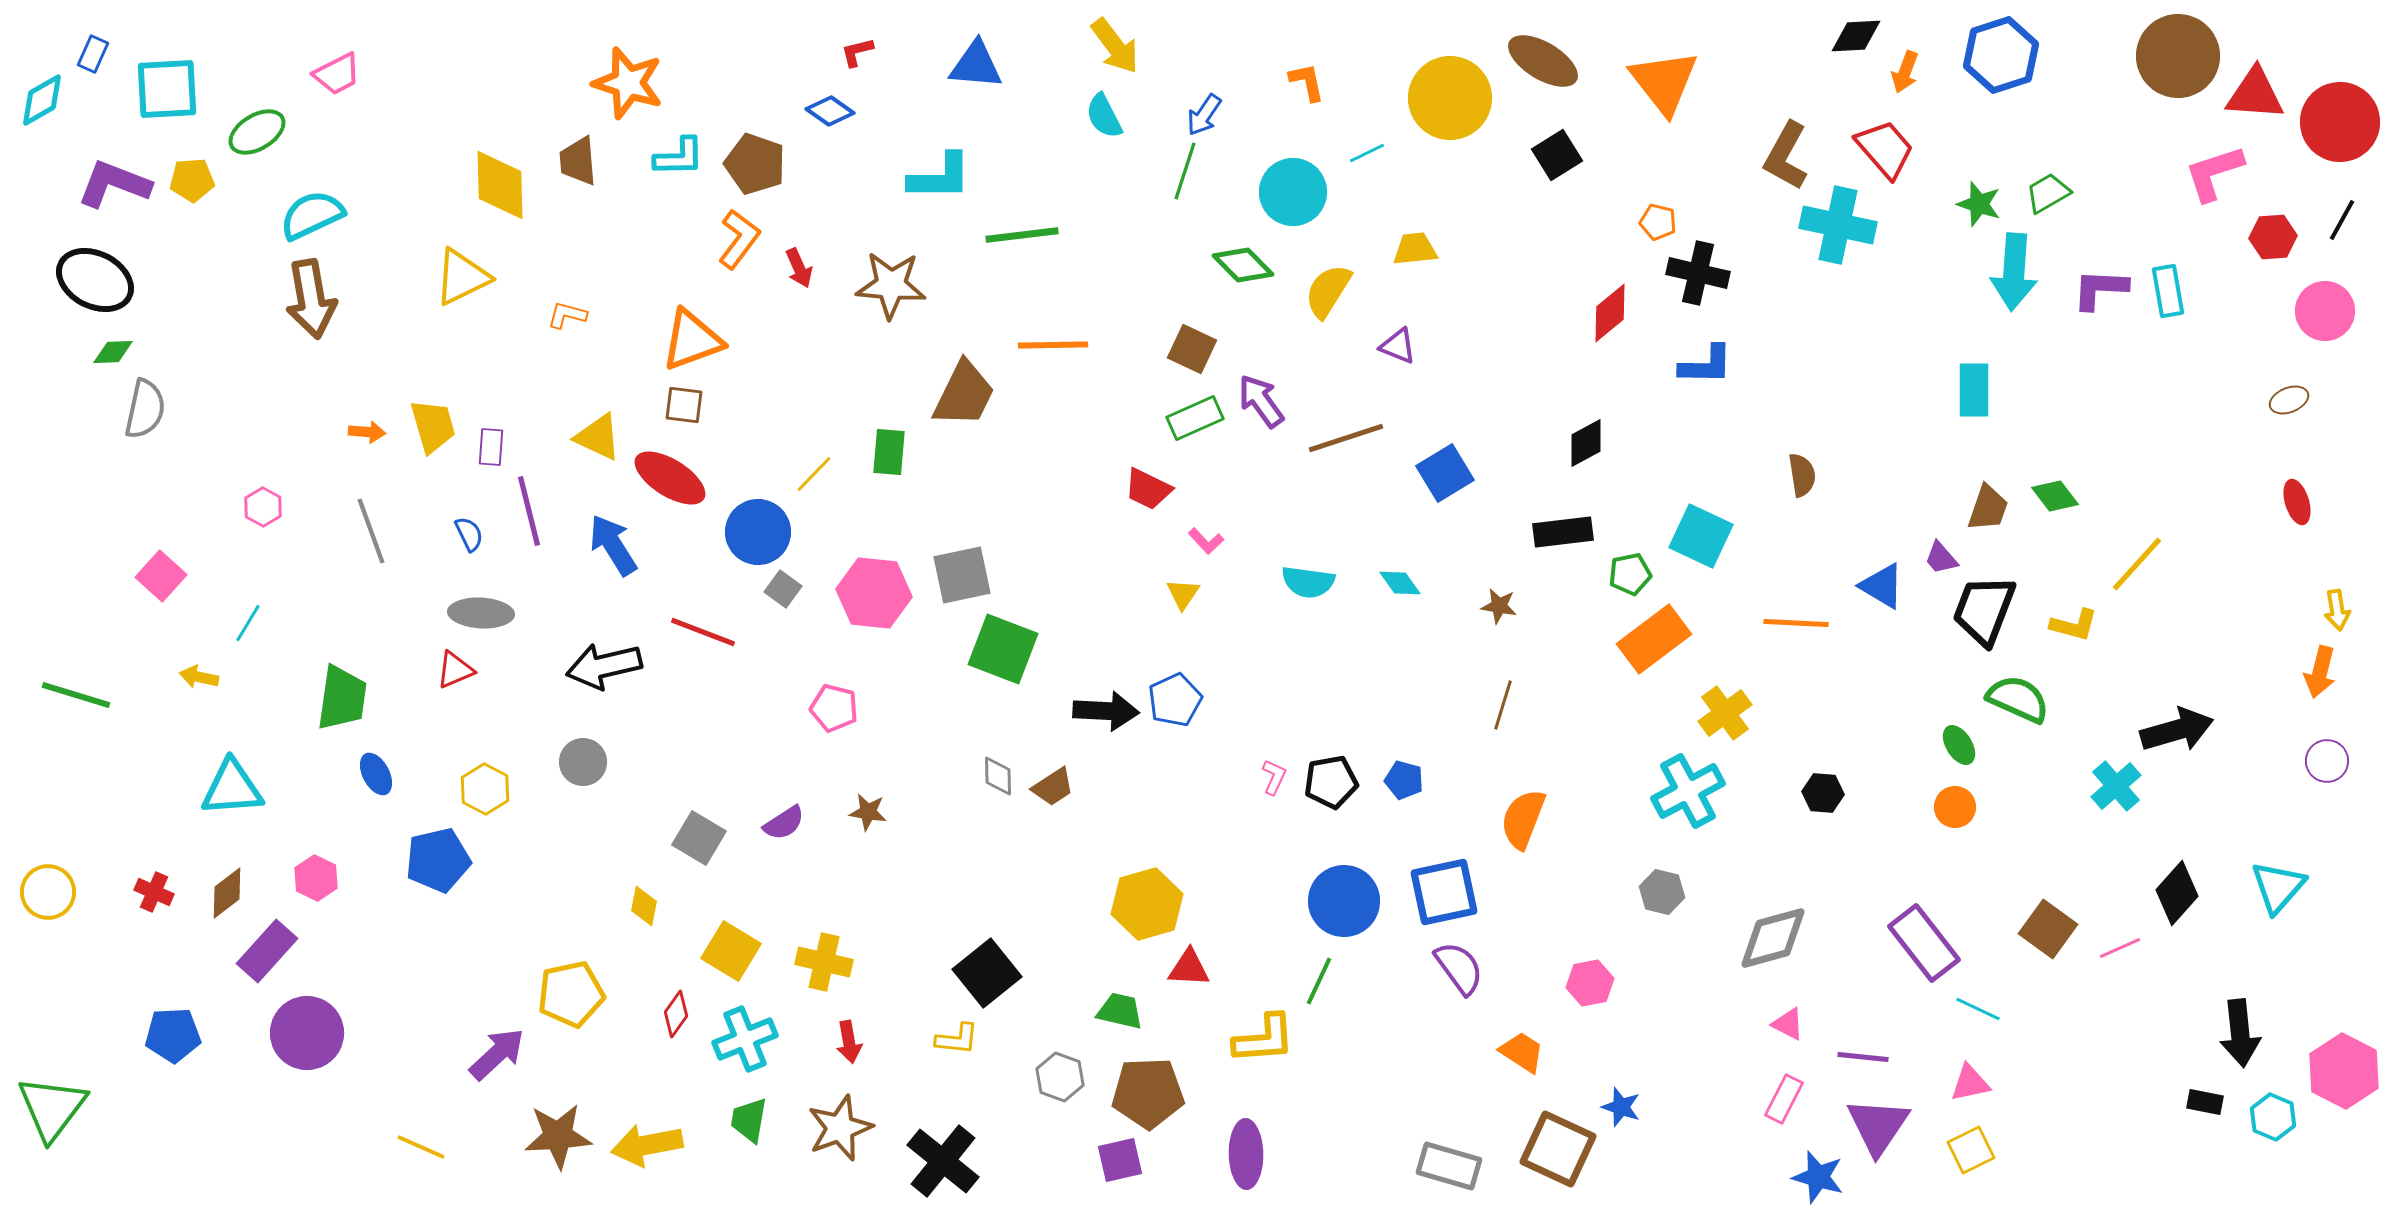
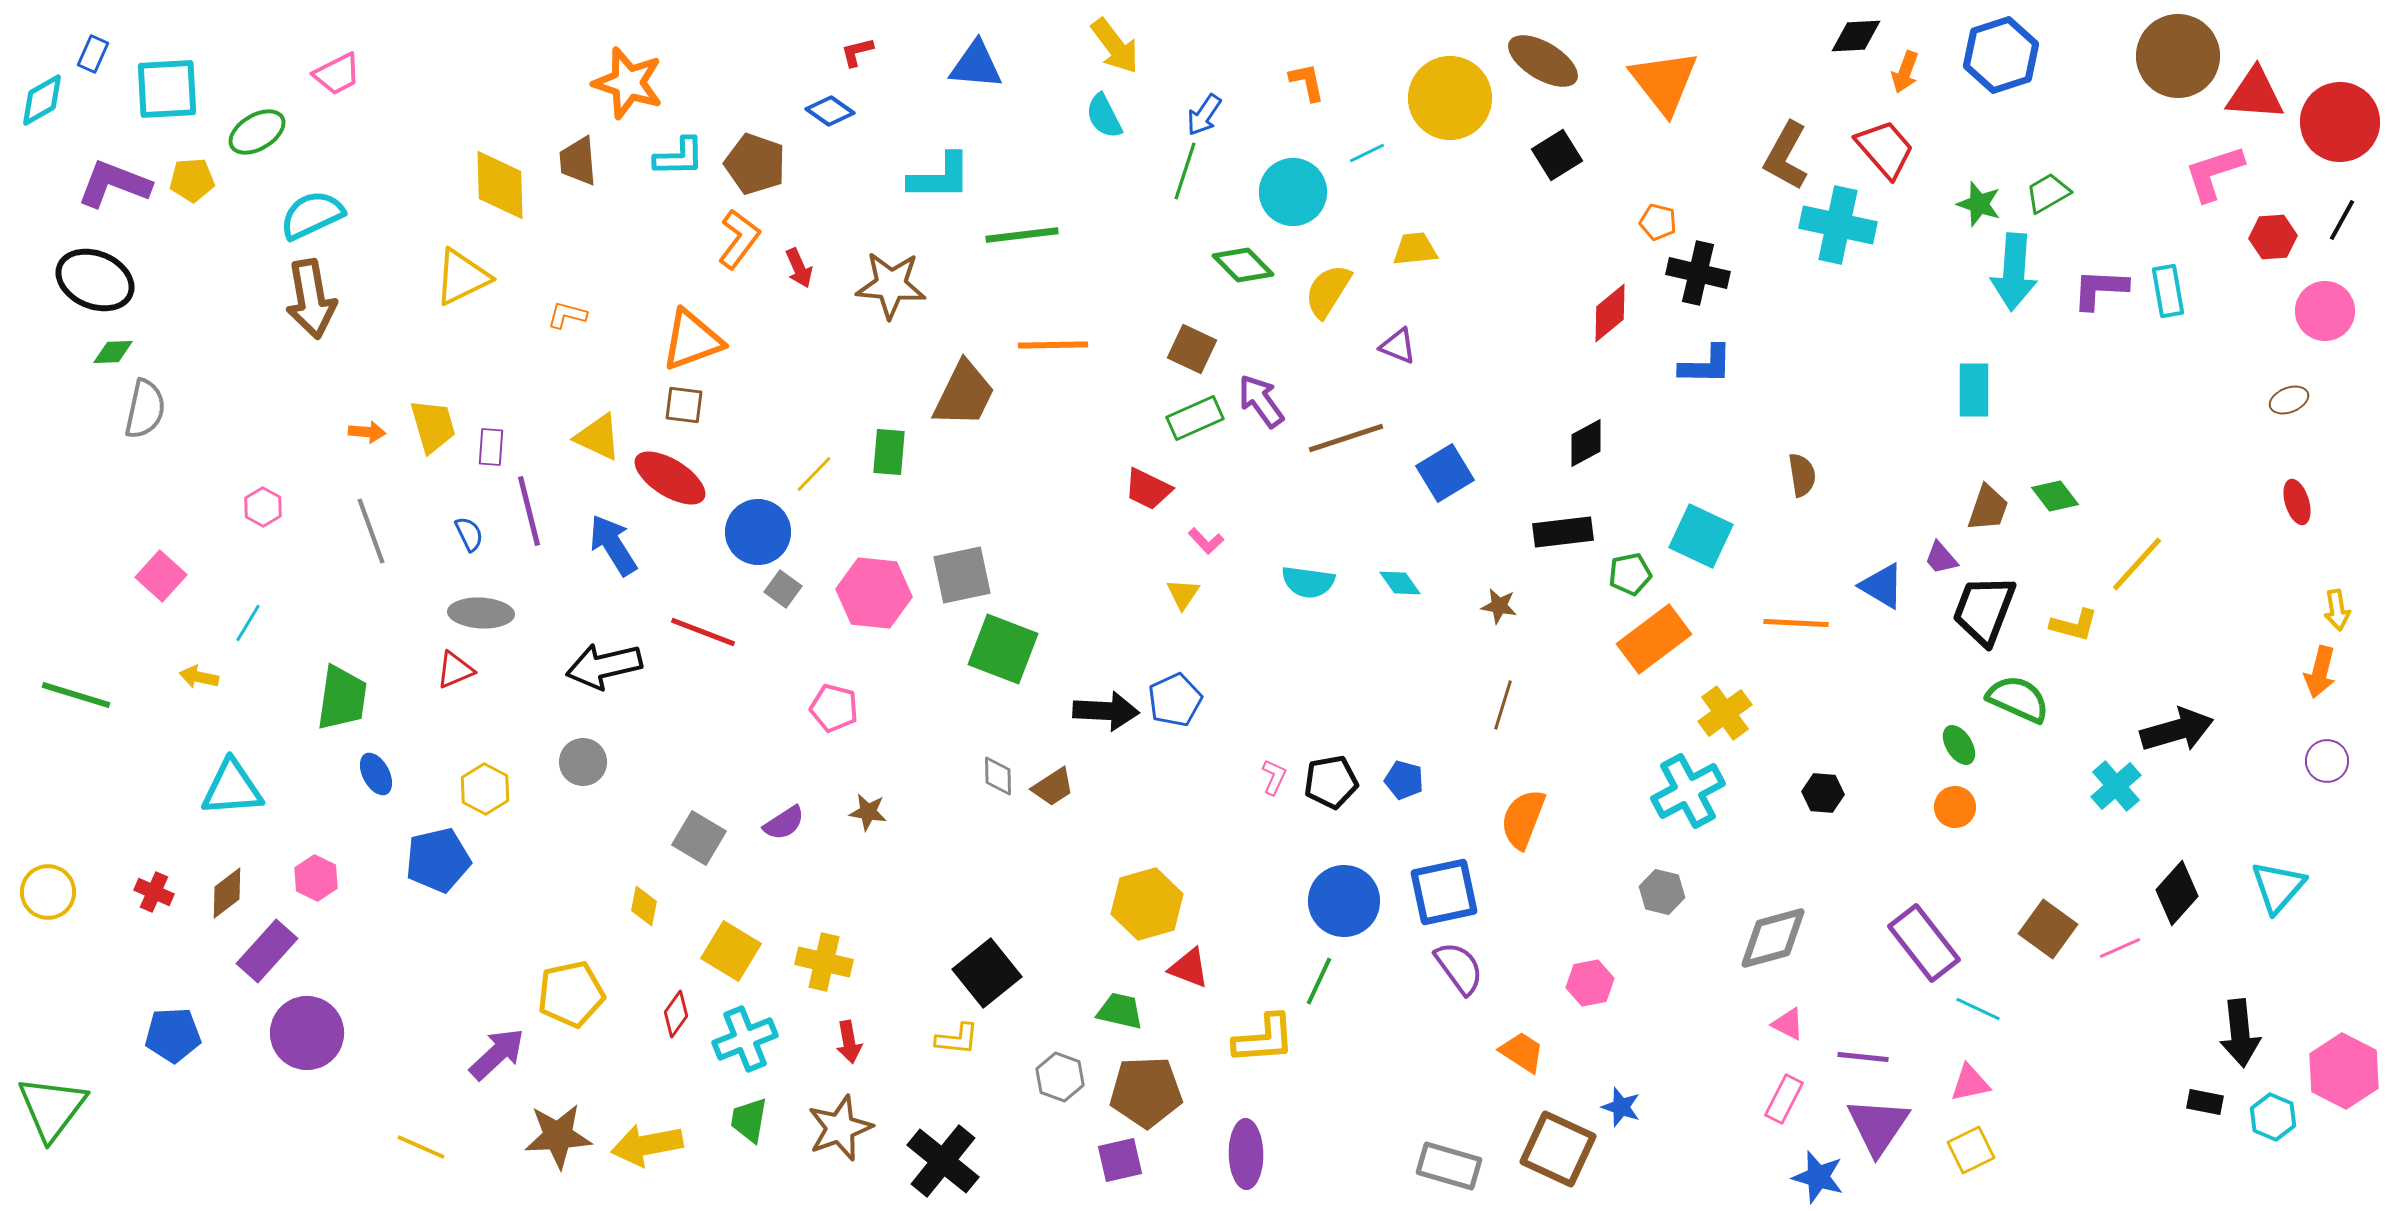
black ellipse at (95, 280): rotated 4 degrees counterclockwise
red triangle at (1189, 968): rotated 18 degrees clockwise
brown pentagon at (1148, 1093): moved 2 px left, 1 px up
